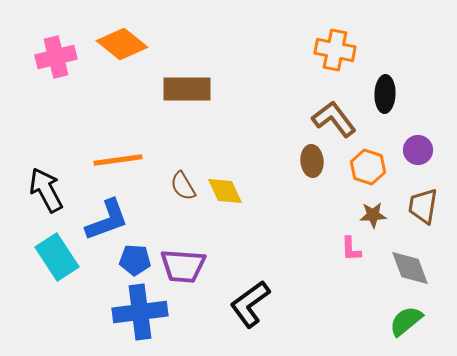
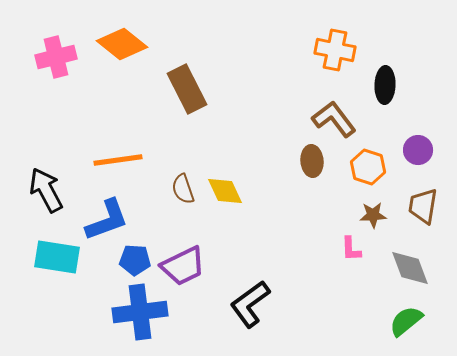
brown rectangle: rotated 63 degrees clockwise
black ellipse: moved 9 px up
brown semicircle: moved 3 px down; rotated 12 degrees clockwise
cyan rectangle: rotated 48 degrees counterclockwise
purple trapezoid: rotated 30 degrees counterclockwise
